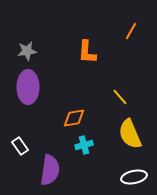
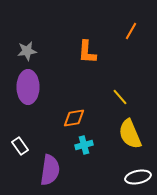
white ellipse: moved 4 px right
